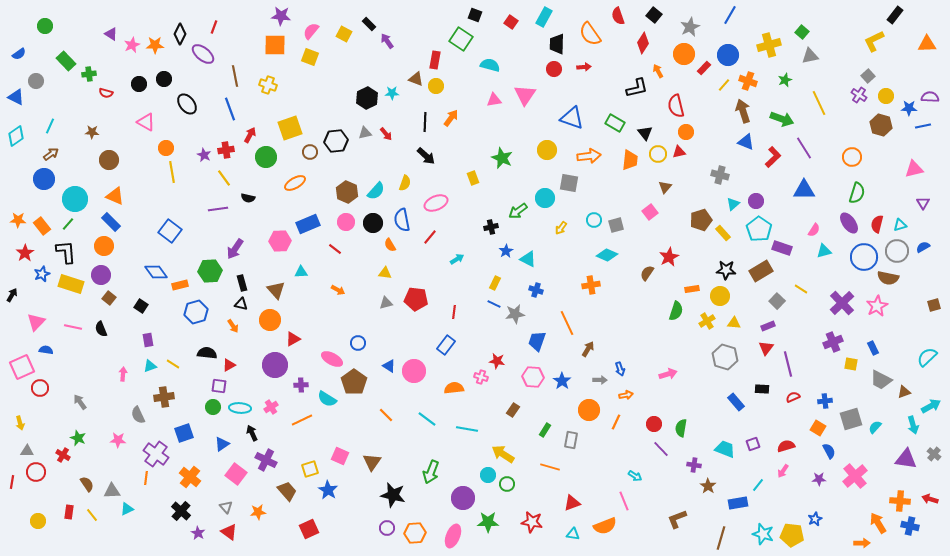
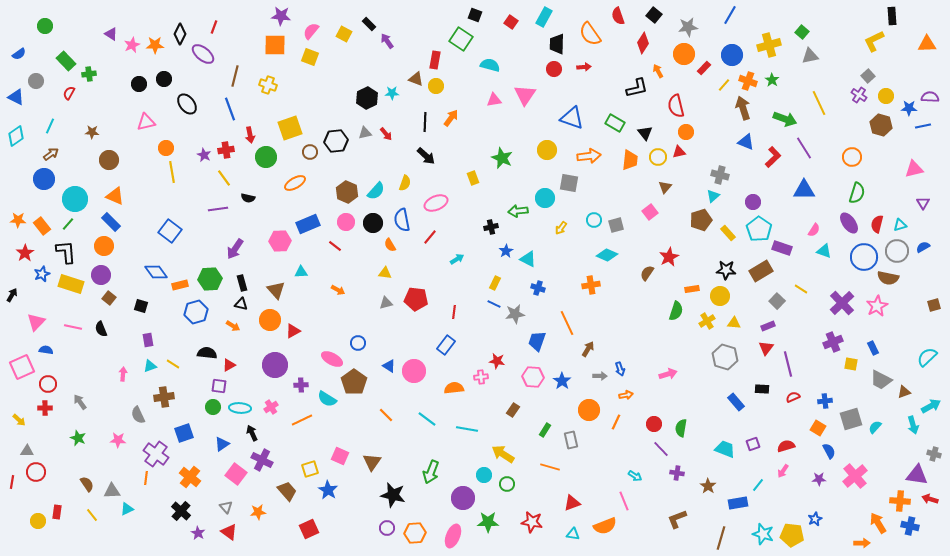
black rectangle at (895, 15): moved 3 px left, 1 px down; rotated 42 degrees counterclockwise
gray star at (690, 27): moved 2 px left; rotated 18 degrees clockwise
blue circle at (728, 55): moved 4 px right
brown line at (235, 76): rotated 25 degrees clockwise
green star at (785, 80): moved 13 px left; rotated 16 degrees counterclockwise
red semicircle at (106, 93): moved 37 px left; rotated 104 degrees clockwise
brown arrow at (743, 111): moved 3 px up
green arrow at (782, 119): moved 3 px right
pink triangle at (146, 122): rotated 42 degrees counterclockwise
red arrow at (250, 135): rotated 140 degrees clockwise
yellow circle at (658, 154): moved 3 px down
purple circle at (756, 201): moved 3 px left, 1 px down
cyan triangle at (733, 204): moved 20 px left, 8 px up
green arrow at (518, 211): rotated 30 degrees clockwise
yellow rectangle at (723, 233): moved 5 px right
red line at (335, 249): moved 3 px up
cyan triangle at (824, 251): rotated 35 degrees clockwise
green hexagon at (210, 271): moved 8 px down
blue cross at (536, 290): moved 2 px right, 2 px up
black square at (141, 306): rotated 16 degrees counterclockwise
orange arrow at (233, 326): rotated 24 degrees counterclockwise
red triangle at (293, 339): moved 8 px up
pink cross at (481, 377): rotated 24 degrees counterclockwise
gray arrow at (600, 380): moved 4 px up
red circle at (40, 388): moved 8 px right, 4 px up
yellow arrow at (20, 423): moved 1 px left, 3 px up; rotated 32 degrees counterclockwise
gray rectangle at (571, 440): rotated 24 degrees counterclockwise
gray cross at (934, 454): rotated 24 degrees counterclockwise
red cross at (63, 455): moved 18 px left, 47 px up; rotated 32 degrees counterclockwise
purple triangle at (906, 459): moved 11 px right, 16 px down
purple cross at (266, 460): moved 4 px left
purple cross at (694, 465): moved 17 px left, 8 px down
cyan circle at (488, 475): moved 4 px left
red rectangle at (69, 512): moved 12 px left
